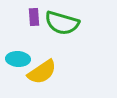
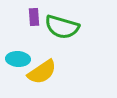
green semicircle: moved 4 px down
